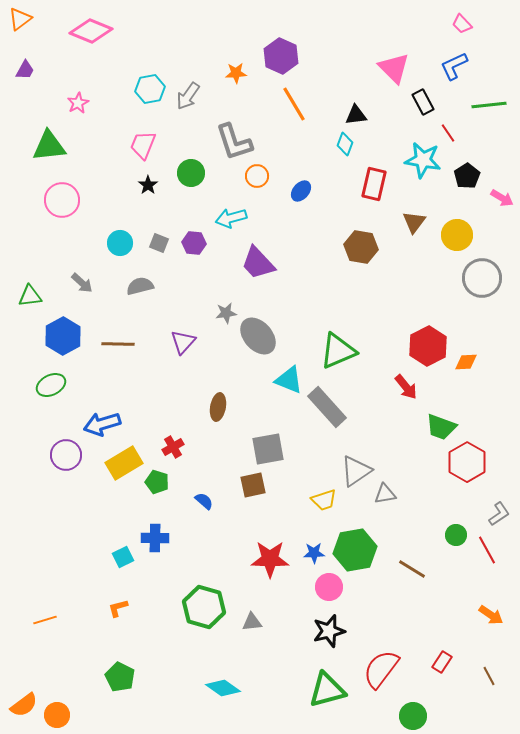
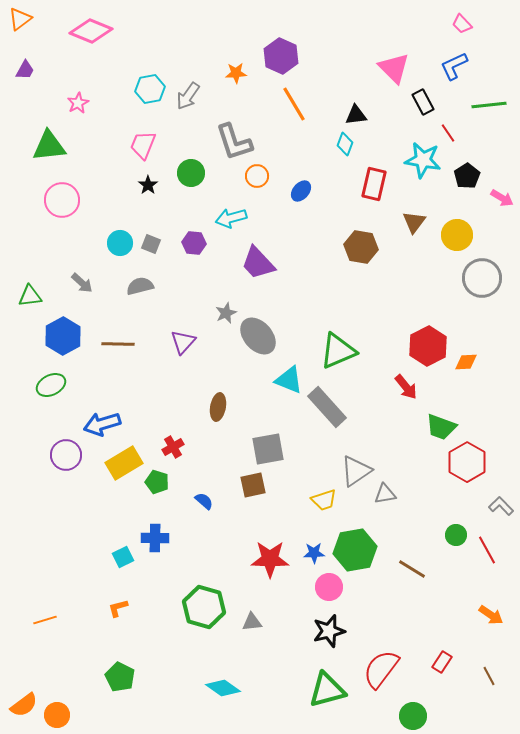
gray square at (159, 243): moved 8 px left, 1 px down
gray star at (226, 313): rotated 15 degrees counterclockwise
gray L-shape at (499, 514): moved 2 px right, 8 px up; rotated 100 degrees counterclockwise
